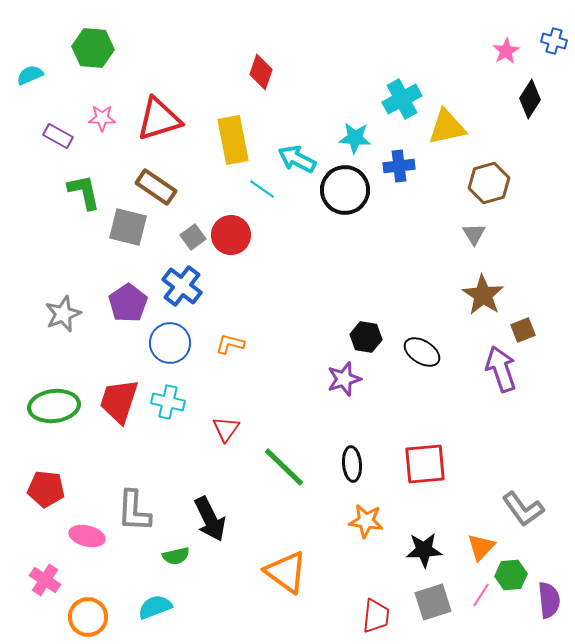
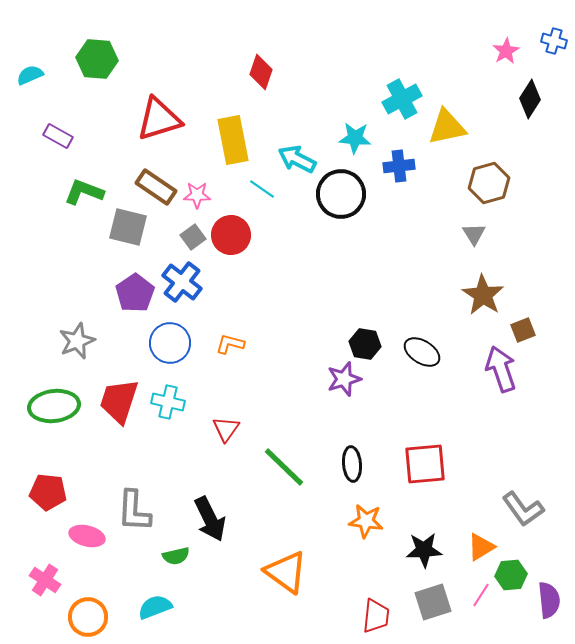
green hexagon at (93, 48): moved 4 px right, 11 px down
pink star at (102, 118): moved 95 px right, 77 px down
black circle at (345, 190): moved 4 px left, 4 px down
green L-shape at (84, 192): rotated 57 degrees counterclockwise
blue cross at (182, 286): moved 4 px up
purple pentagon at (128, 303): moved 7 px right, 10 px up
gray star at (63, 314): moved 14 px right, 27 px down
black hexagon at (366, 337): moved 1 px left, 7 px down
red pentagon at (46, 489): moved 2 px right, 3 px down
orange triangle at (481, 547): rotated 16 degrees clockwise
